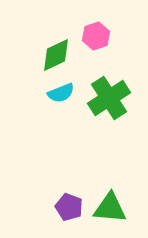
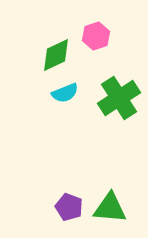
cyan semicircle: moved 4 px right
green cross: moved 10 px right
